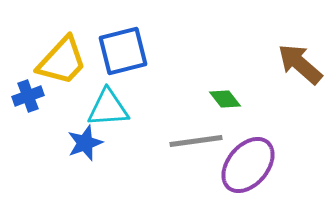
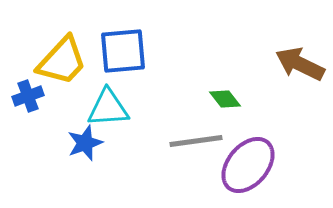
blue square: rotated 9 degrees clockwise
brown arrow: rotated 15 degrees counterclockwise
